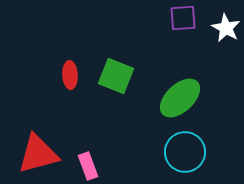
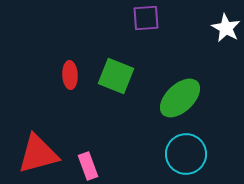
purple square: moved 37 px left
cyan circle: moved 1 px right, 2 px down
